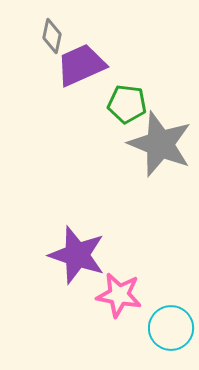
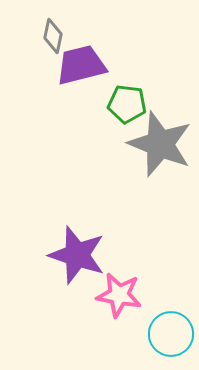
gray diamond: moved 1 px right
purple trapezoid: rotated 10 degrees clockwise
cyan circle: moved 6 px down
